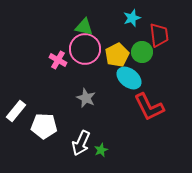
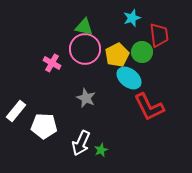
pink cross: moved 6 px left, 3 px down
